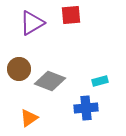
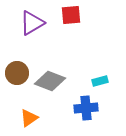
brown circle: moved 2 px left, 4 px down
